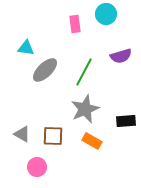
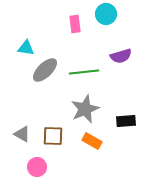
green line: rotated 56 degrees clockwise
